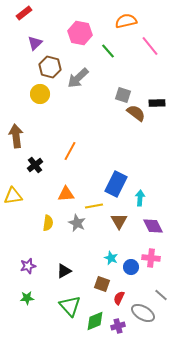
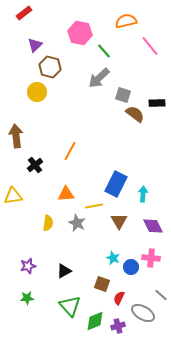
purple triangle: moved 2 px down
green line: moved 4 px left
gray arrow: moved 21 px right
yellow circle: moved 3 px left, 2 px up
brown semicircle: moved 1 px left, 1 px down
cyan arrow: moved 3 px right, 4 px up
cyan star: moved 2 px right
